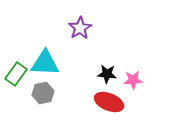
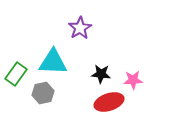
cyan triangle: moved 8 px right, 1 px up
black star: moved 6 px left
red ellipse: rotated 40 degrees counterclockwise
